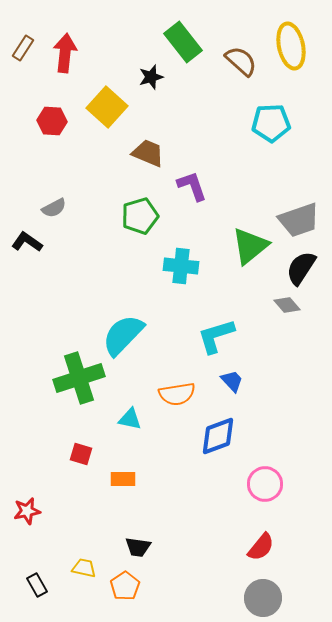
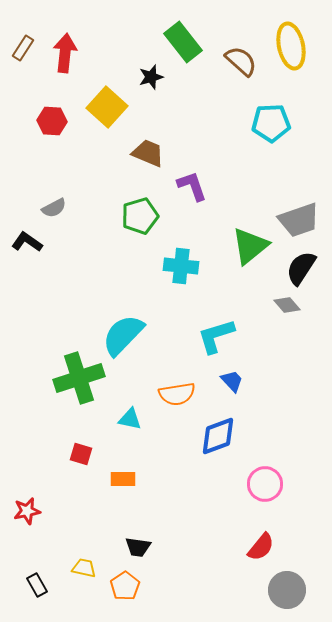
gray circle: moved 24 px right, 8 px up
